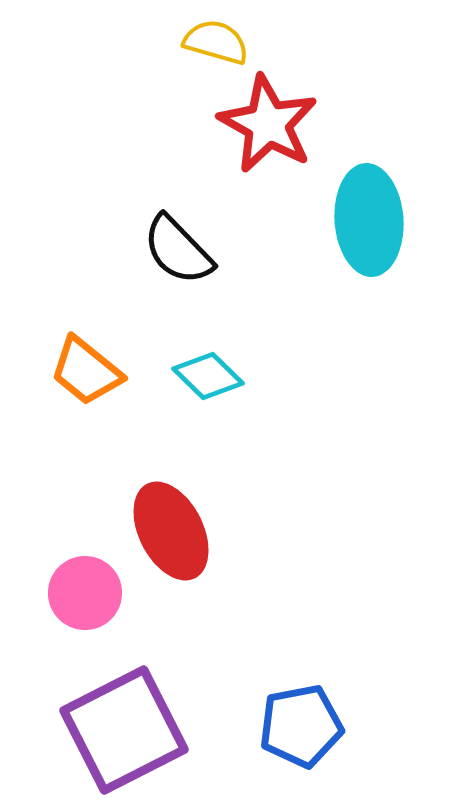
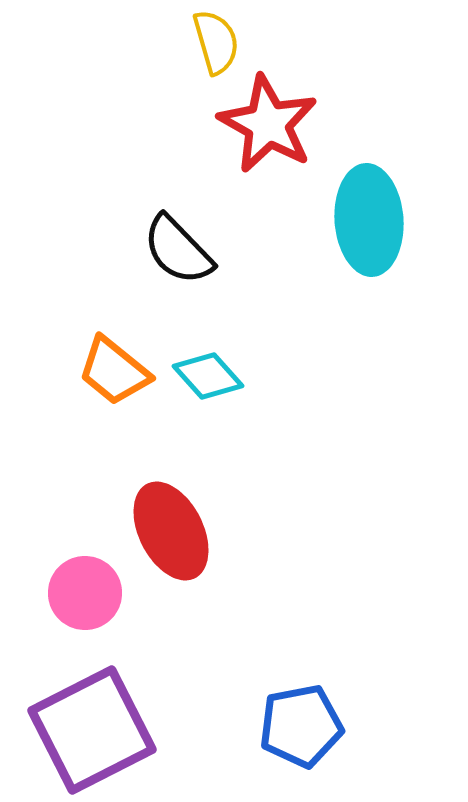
yellow semicircle: rotated 58 degrees clockwise
orange trapezoid: moved 28 px right
cyan diamond: rotated 4 degrees clockwise
purple square: moved 32 px left
